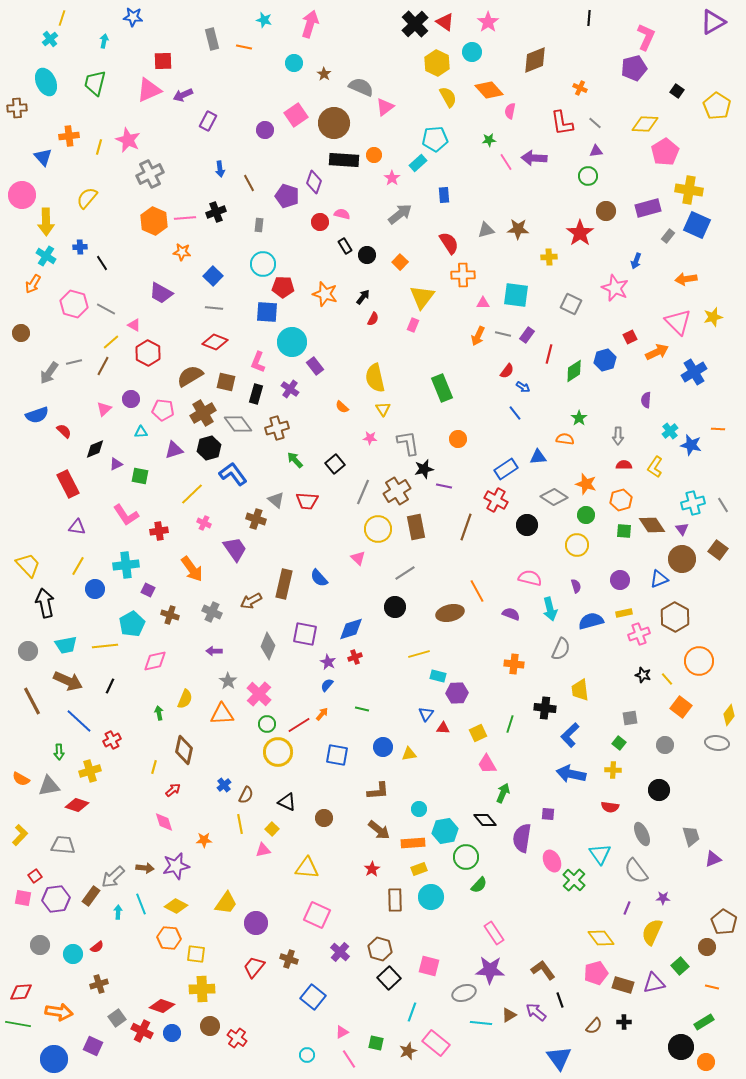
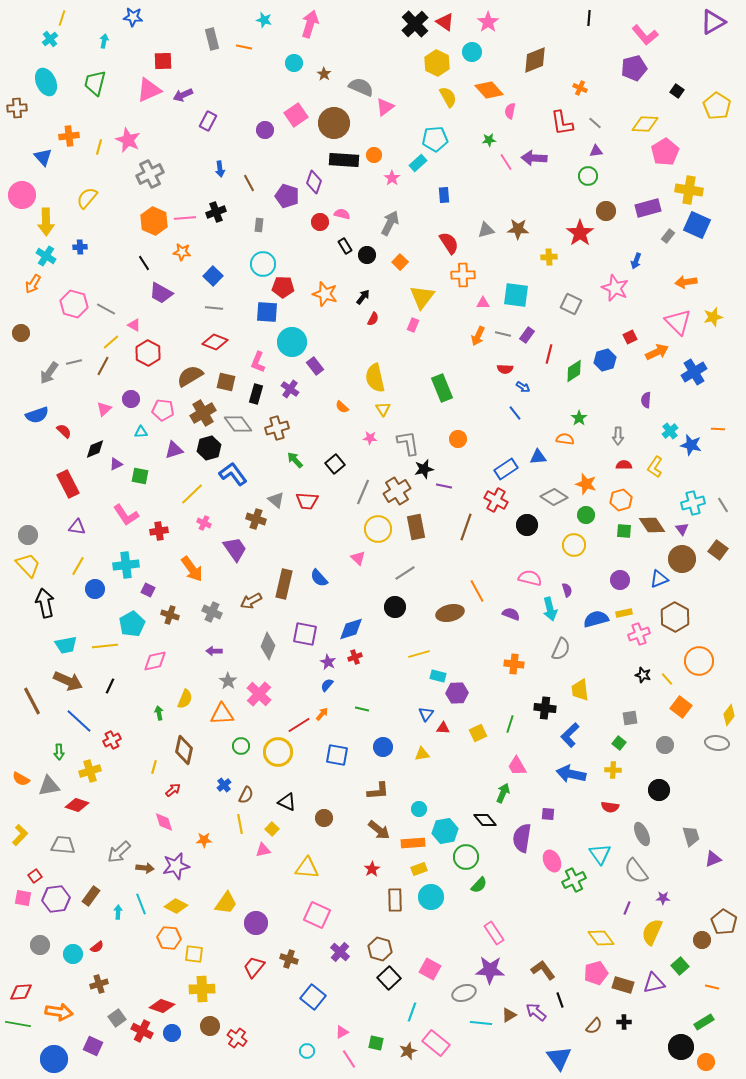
pink L-shape at (646, 37): moved 1 px left, 2 px up; rotated 116 degrees clockwise
gray arrow at (400, 214): moved 10 px left, 9 px down; rotated 25 degrees counterclockwise
black line at (102, 263): moved 42 px right
orange arrow at (686, 279): moved 3 px down
red semicircle at (507, 371): moved 2 px left, 2 px up; rotated 56 degrees clockwise
yellow circle at (577, 545): moved 3 px left
purple semicircle at (576, 586): moved 9 px left, 4 px down
blue semicircle at (591, 621): moved 5 px right, 2 px up
gray circle at (28, 651): moved 116 px up
green circle at (267, 724): moved 26 px left, 22 px down
yellow triangle at (409, 754): moved 13 px right
pink trapezoid at (487, 764): moved 30 px right, 2 px down
gray arrow at (113, 877): moved 6 px right, 25 px up
green cross at (574, 880): rotated 20 degrees clockwise
brown circle at (707, 947): moved 5 px left, 7 px up
yellow square at (196, 954): moved 2 px left
pink square at (429, 966): moved 1 px right, 3 px down; rotated 15 degrees clockwise
cyan circle at (307, 1055): moved 4 px up
